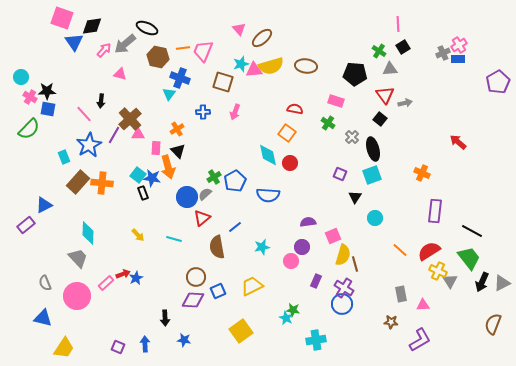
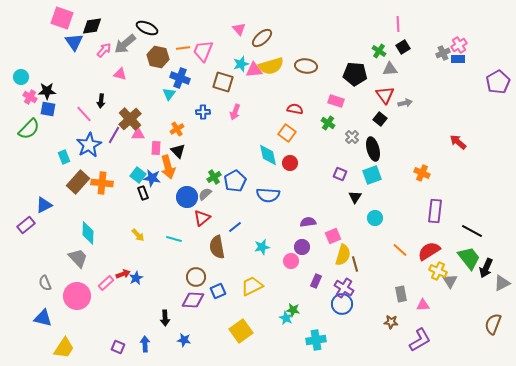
black arrow at (482, 282): moved 4 px right, 14 px up
